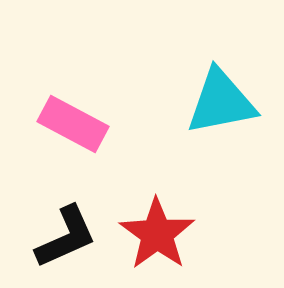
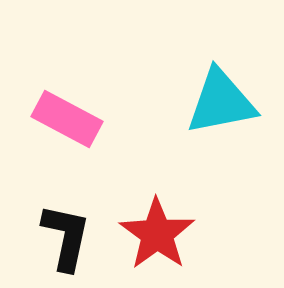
pink rectangle: moved 6 px left, 5 px up
black L-shape: rotated 54 degrees counterclockwise
